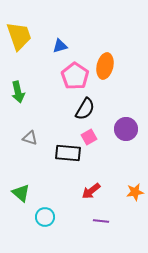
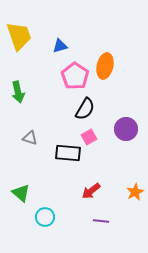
orange star: rotated 18 degrees counterclockwise
